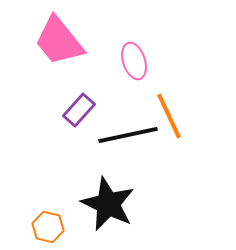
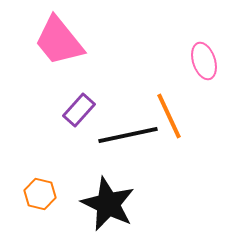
pink ellipse: moved 70 px right
orange hexagon: moved 8 px left, 33 px up
